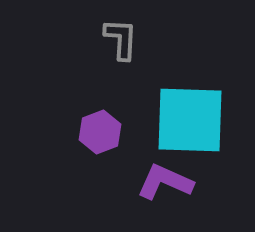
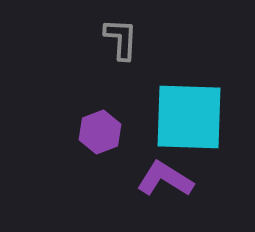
cyan square: moved 1 px left, 3 px up
purple L-shape: moved 3 px up; rotated 8 degrees clockwise
